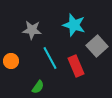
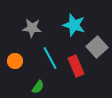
gray star: moved 2 px up
gray square: moved 1 px down
orange circle: moved 4 px right
